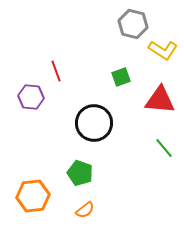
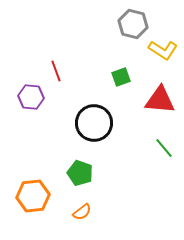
orange semicircle: moved 3 px left, 2 px down
